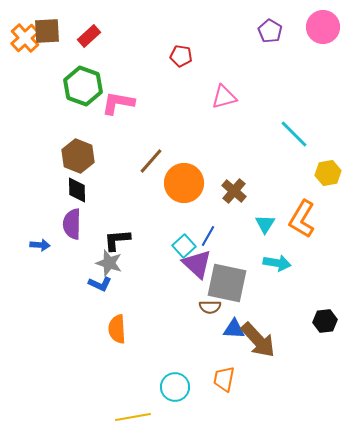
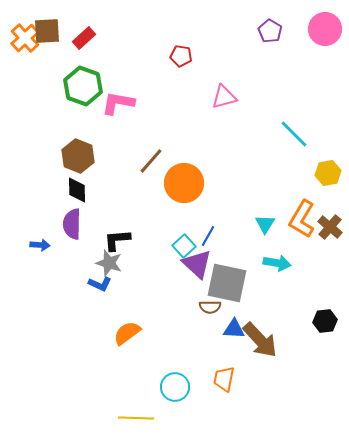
pink circle: moved 2 px right, 2 px down
red rectangle: moved 5 px left, 2 px down
brown cross: moved 96 px right, 36 px down
orange semicircle: moved 10 px right, 4 px down; rotated 56 degrees clockwise
brown arrow: moved 2 px right
yellow line: moved 3 px right, 1 px down; rotated 12 degrees clockwise
